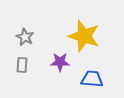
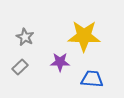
yellow star: rotated 16 degrees counterclockwise
gray rectangle: moved 2 px left, 2 px down; rotated 42 degrees clockwise
